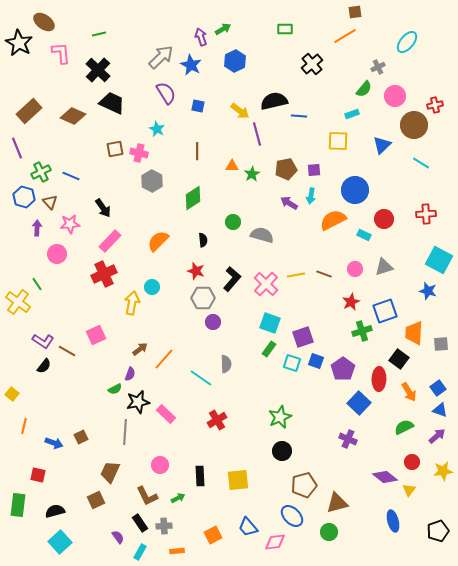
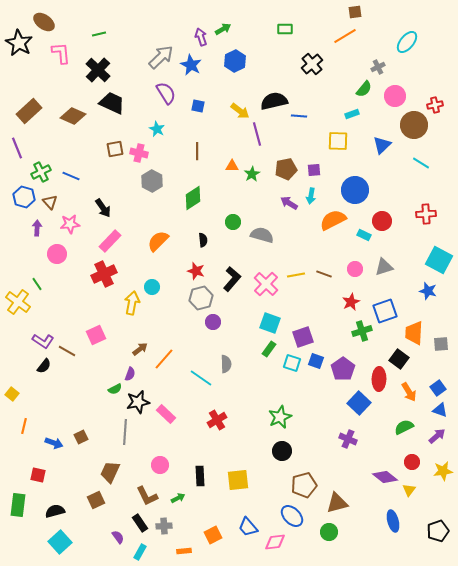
red circle at (384, 219): moved 2 px left, 2 px down
gray hexagon at (203, 298): moved 2 px left; rotated 15 degrees counterclockwise
orange rectangle at (177, 551): moved 7 px right
